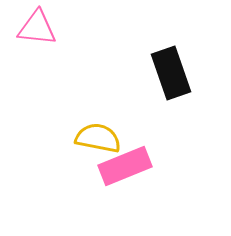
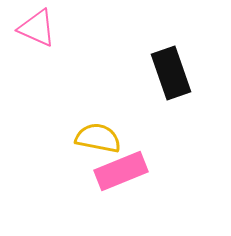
pink triangle: rotated 18 degrees clockwise
pink rectangle: moved 4 px left, 5 px down
